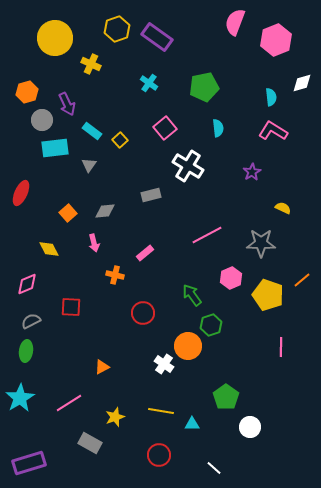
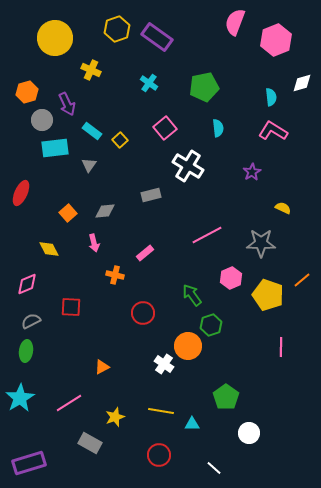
yellow cross at (91, 64): moved 6 px down
white circle at (250, 427): moved 1 px left, 6 px down
